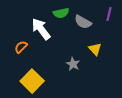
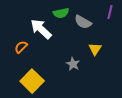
purple line: moved 1 px right, 2 px up
white arrow: rotated 10 degrees counterclockwise
yellow triangle: rotated 16 degrees clockwise
